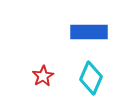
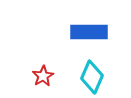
cyan diamond: moved 1 px right, 1 px up
